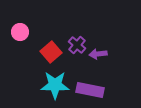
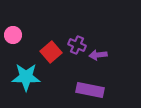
pink circle: moved 7 px left, 3 px down
purple cross: rotated 18 degrees counterclockwise
purple arrow: moved 1 px down
cyan star: moved 29 px left, 8 px up
